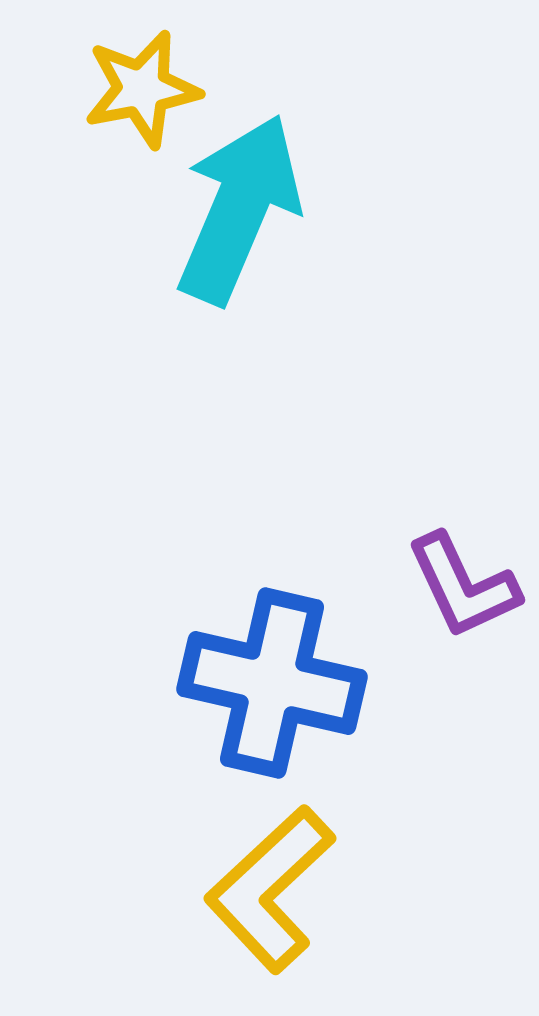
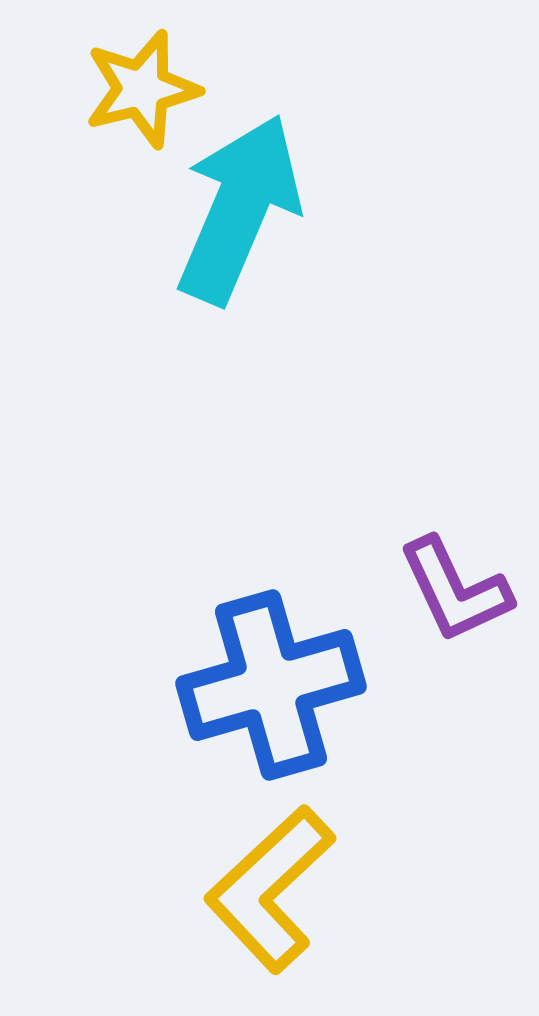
yellow star: rotated 3 degrees counterclockwise
purple L-shape: moved 8 px left, 4 px down
blue cross: moved 1 px left, 2 px down; rotated 29 degrees counterclockwise
